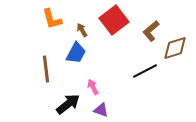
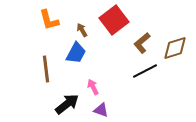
orange L-shape: moved 3 px left, 1 px down
brown L-shape: moved 9 px left, 12 px down
black arrow: moved 1 px left
